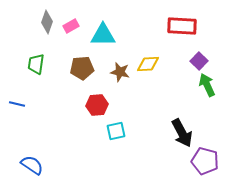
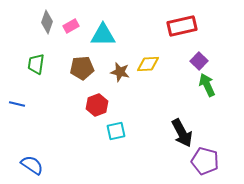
red rectangle: rotated 16 degrees counterclockwise
red hexagon: rotated 15 degrees counterclockwise
